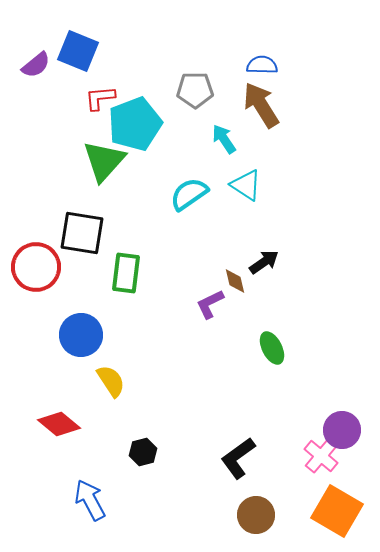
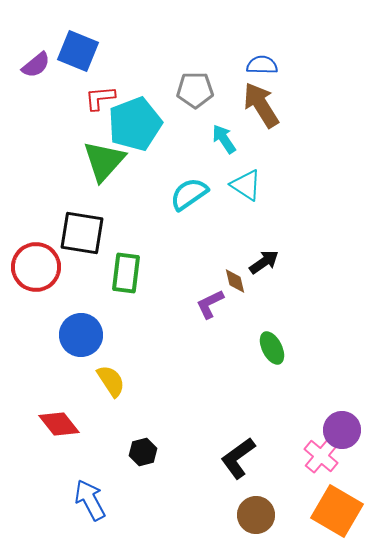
red diamond: rotated 12 degrees clockwise
